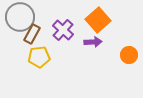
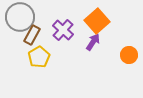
orange square: moved 1 px left, 1 px down
brown rectangle: moved 1 px down
purple arrow: rotated 54 degrees counterclockwise
yellow pentagon: rotated 25 degrees counterclockwise
